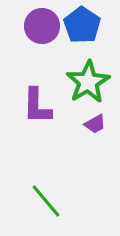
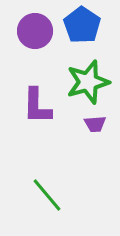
purple circle: moved 7 px left, 5 px down
green star: rotated 15 degrees clockwise
purple trapezoid: rotated 25 degrees clockwise
green line: moved 1 px right, 6 px up
